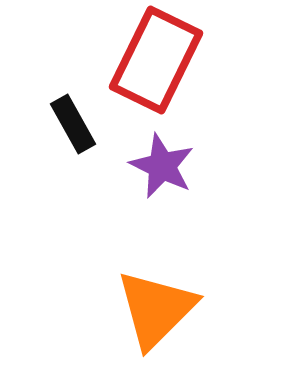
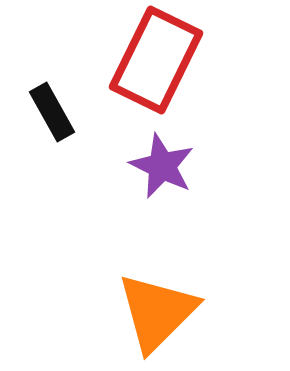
black rectangle: moved 21 px left, 12 px up
orange triangle: moved 1 px right, 3 px down
